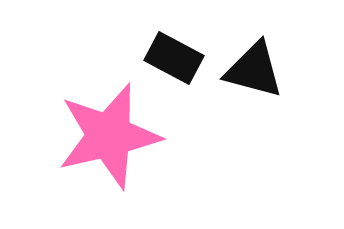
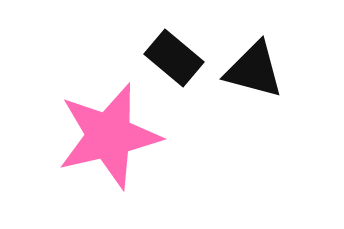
black rectangle: rotated 12 degrees clockwise
